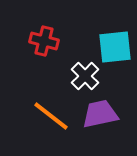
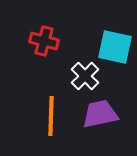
cyan square: rotated 18 degrees clockwise
orange line: rotated 54 degrees clockwise
